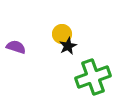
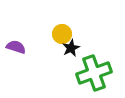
black star: moved 3 px right, 2 px down
green cross: moved 1 px right, 4 px up
